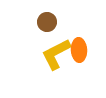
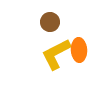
brown circle: moved 3 px right
